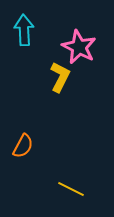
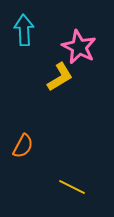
yellow L-shape: rotated 32 degrees clockwise
yellow line: moved 1 px right, 2 px up
